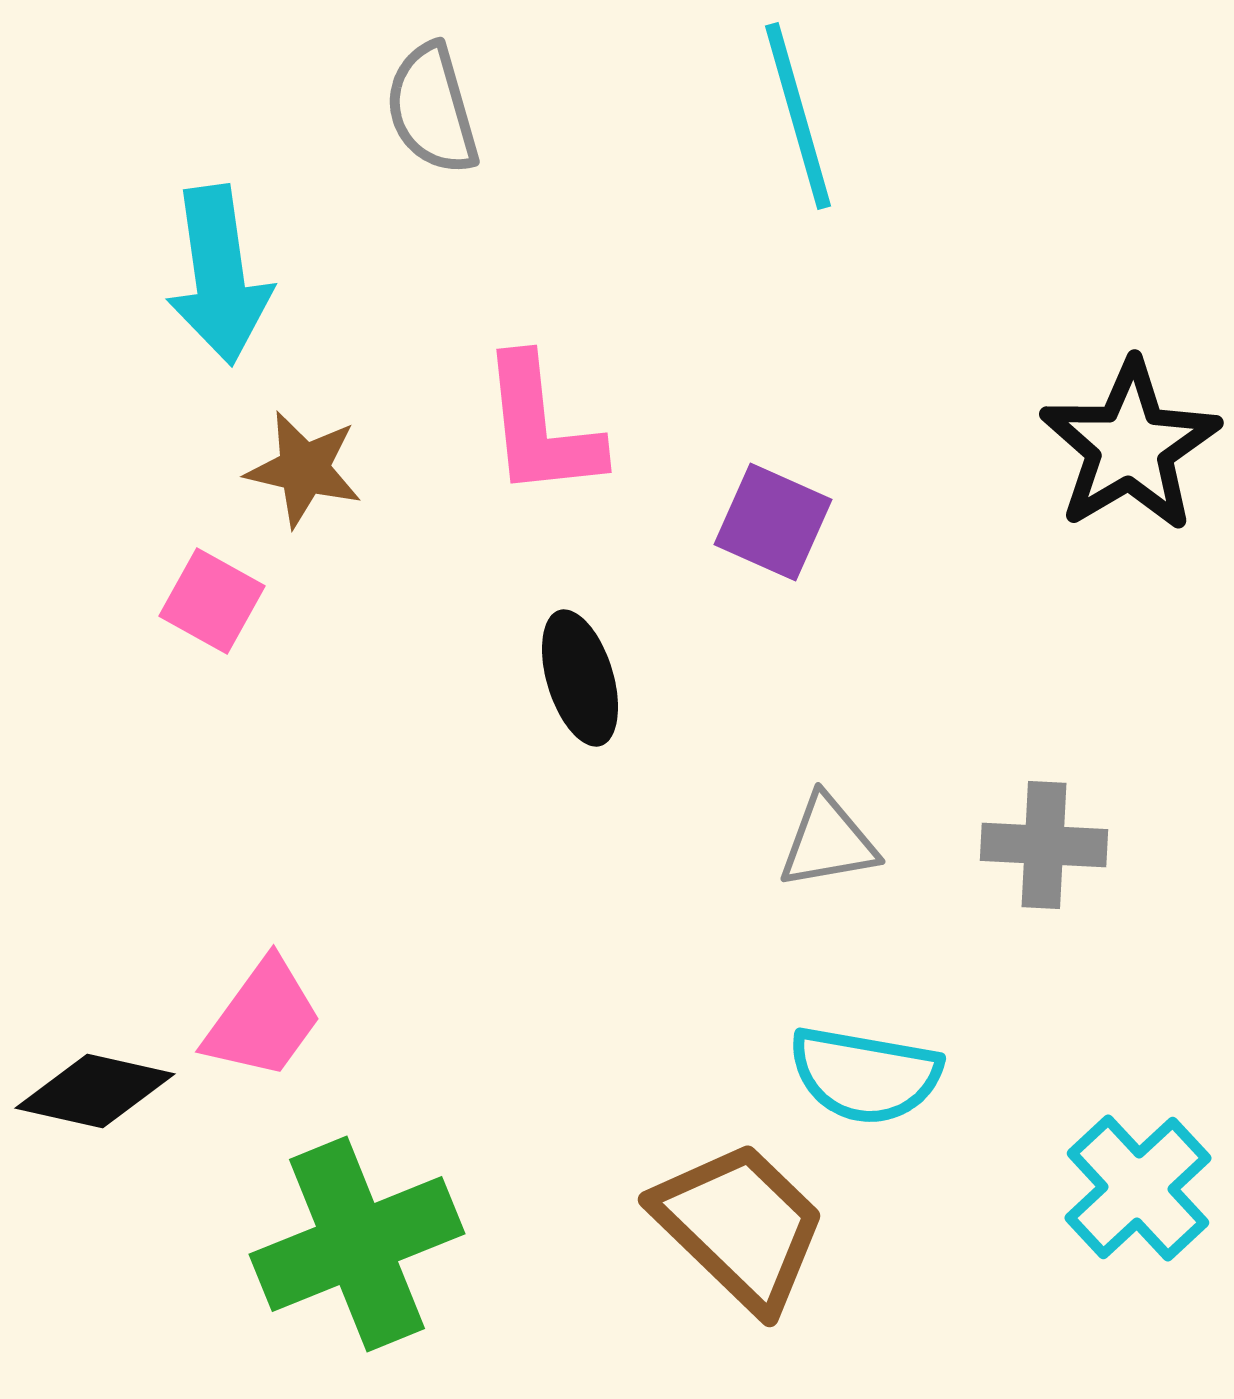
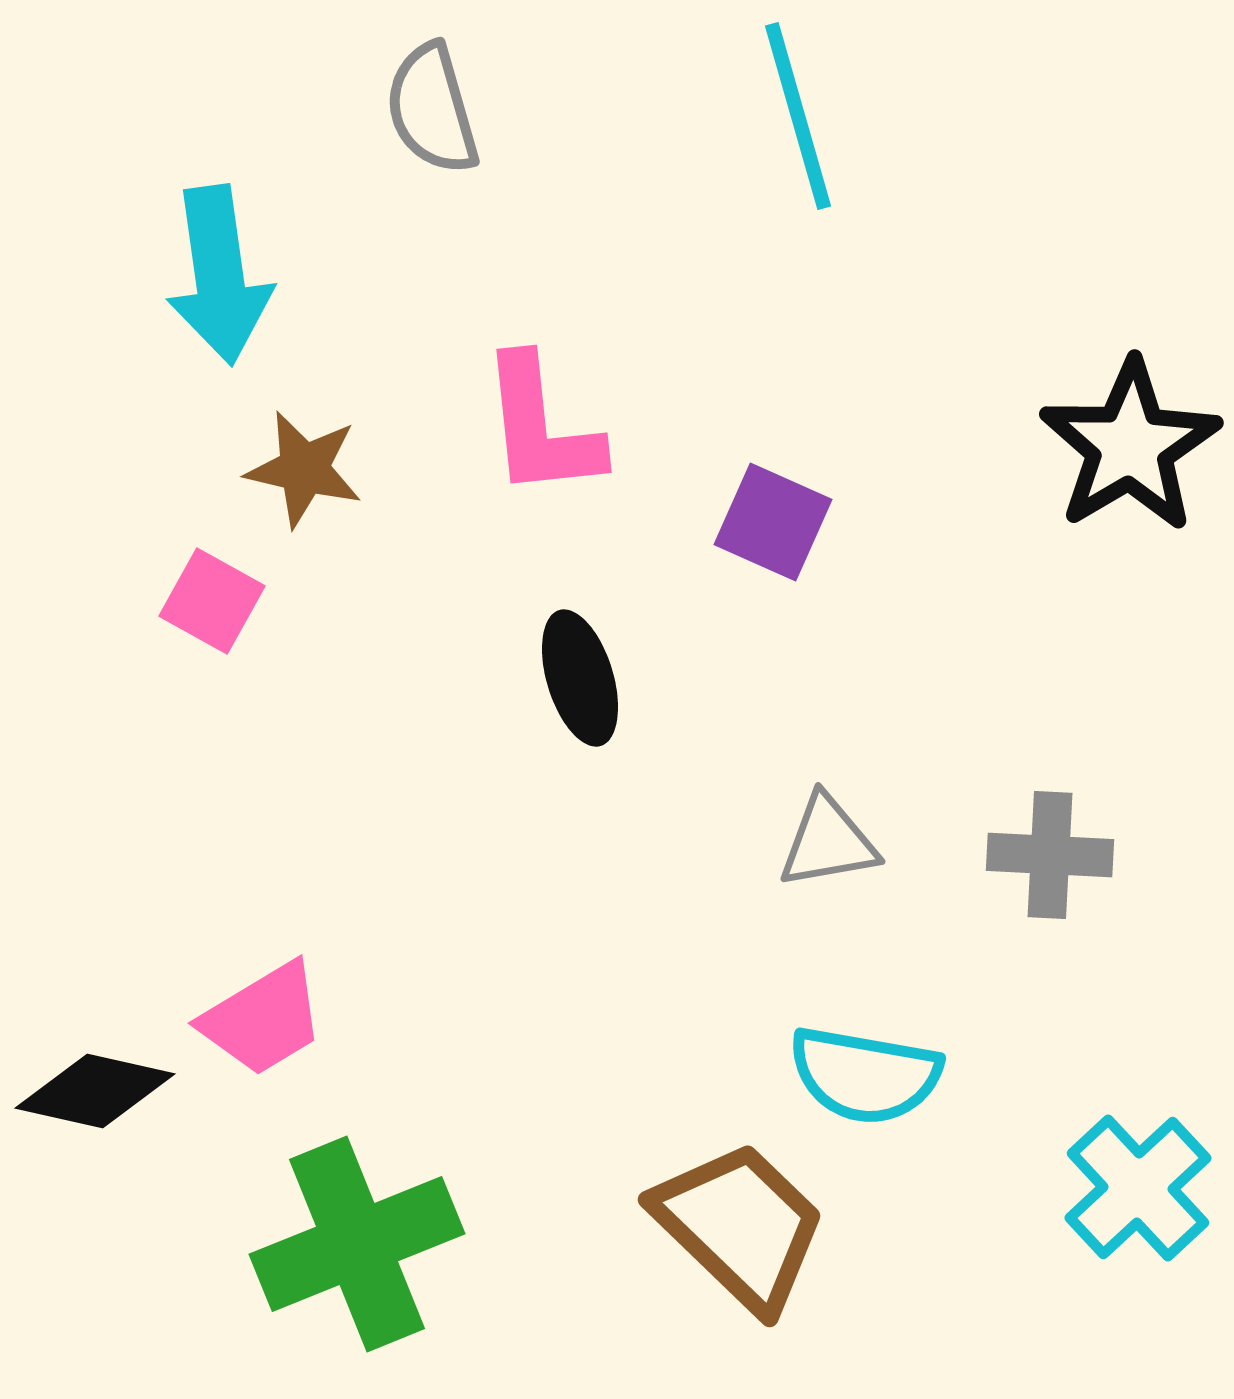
gray cross: moved 6 px right, 10 px down
pink trapezoid: rotated 23 degrees clockwise
